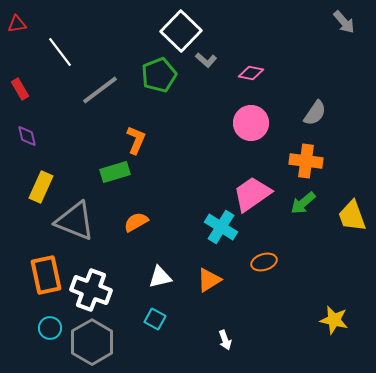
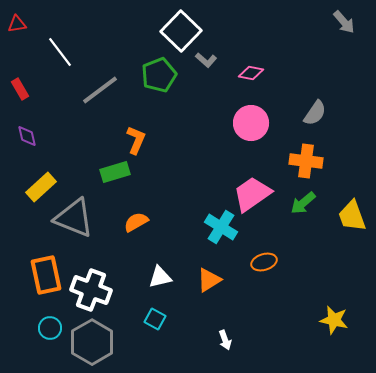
yellow rectangle: rotated 24 degrees clockwise
gray triangle: moved 1 px left, 3 px up
